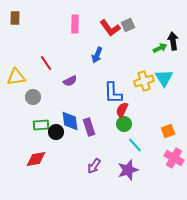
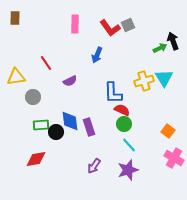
black arrow: rotated 12 degrees counterclockwise
red semicircle: rotated 91 degrees clockwise
orange square: rotated 32 degrees counterclockwise
cyan line: moved 6 px left
